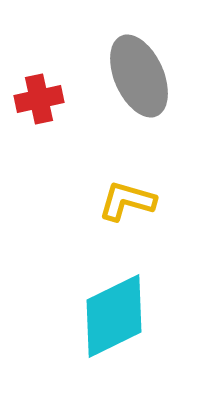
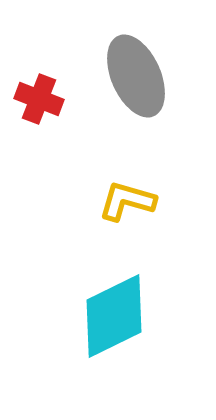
gray ellipse: moved 3 px left
red cross: rotated 33 degrees clockwise
